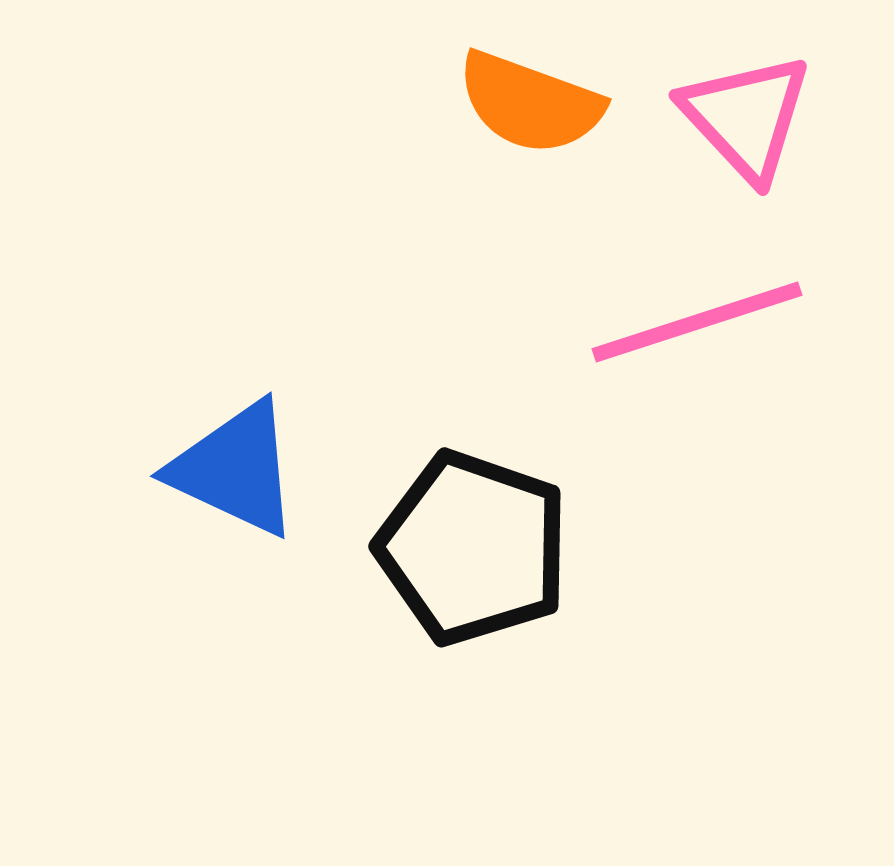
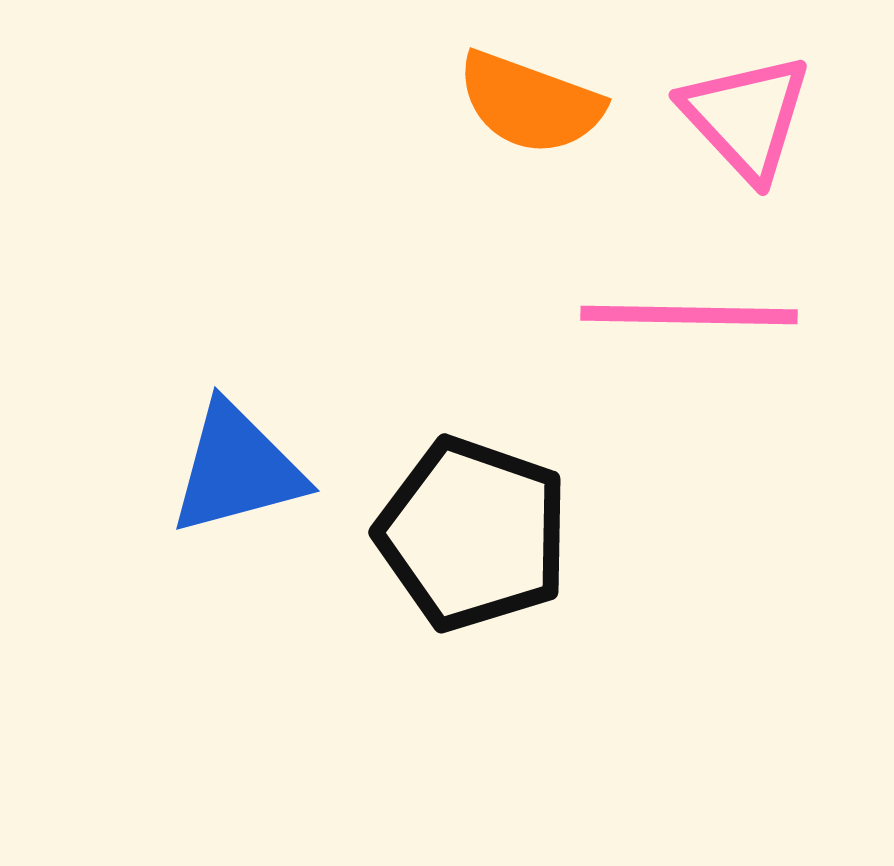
pink line: moved 8 px left, 7 px up; rotated 19 degrees clockwise
blue triangle: moved 2 px right; rotated 40 degrees counterclockwise
black pentagon: moved 14 px up
